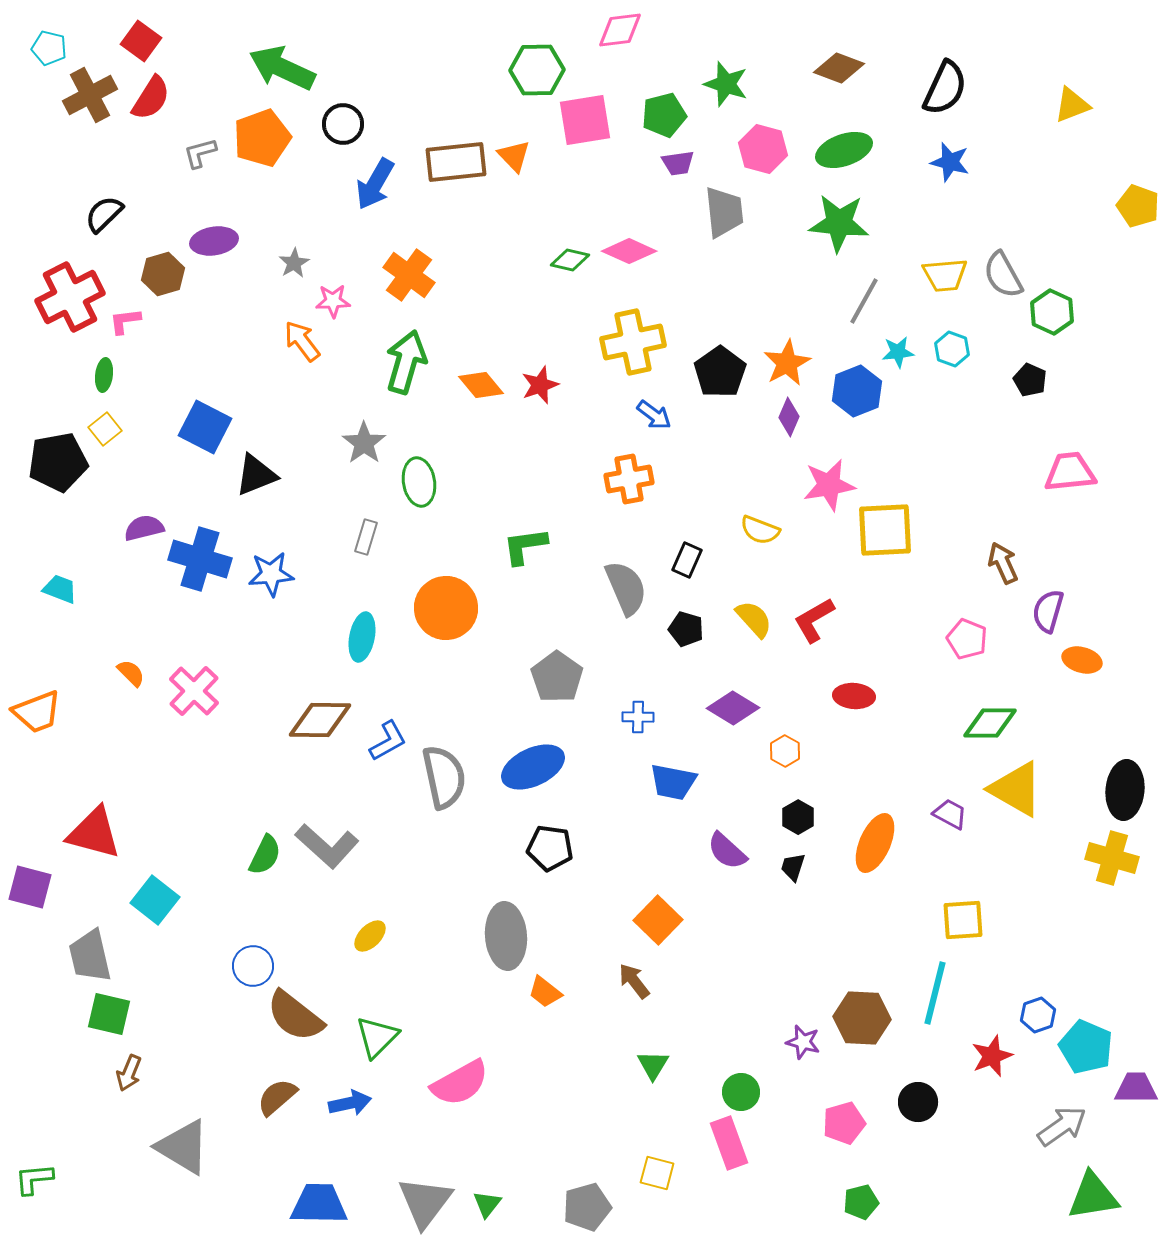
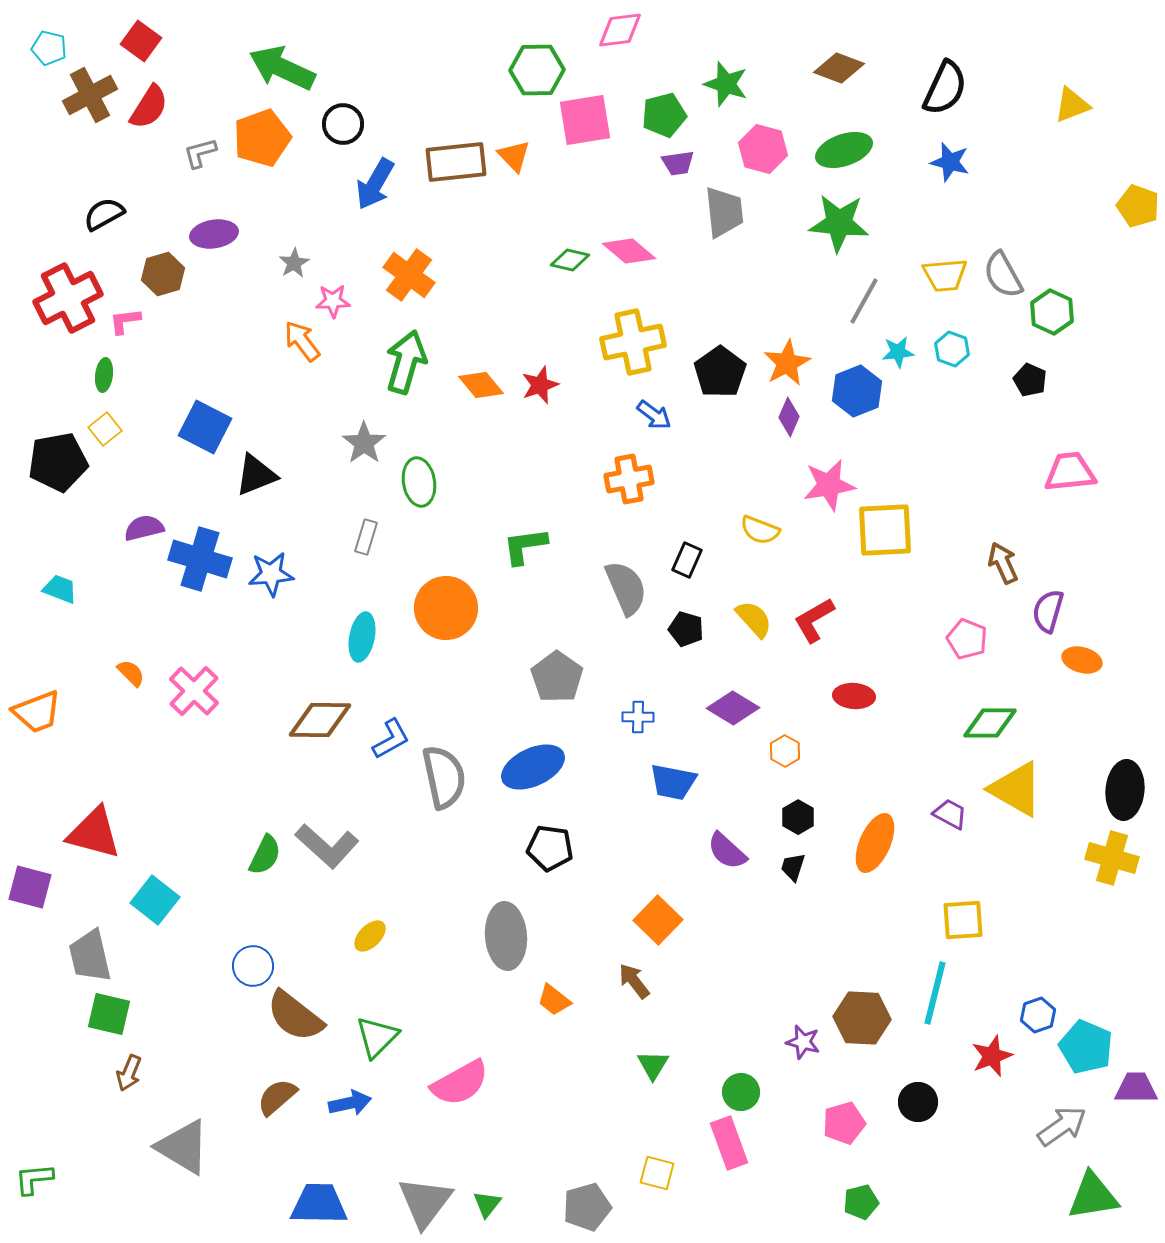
red semicircle at (151, 98): moved 2 px left, 9 px down
black semicircle at (104, 214): rotated 15 degrees clockwise
purple ellipse at (214, 241): moved 7 px up
pink diamond at (629, 251): rotated 16 degrees clockwise
red cross at (70, 297): moved 2 px left, 1 px down
blue L-shape at (388, 741): moved 3 px right, 2 px up
orange trapezoid at (545, 992): moved 9 px right, 8 px down
